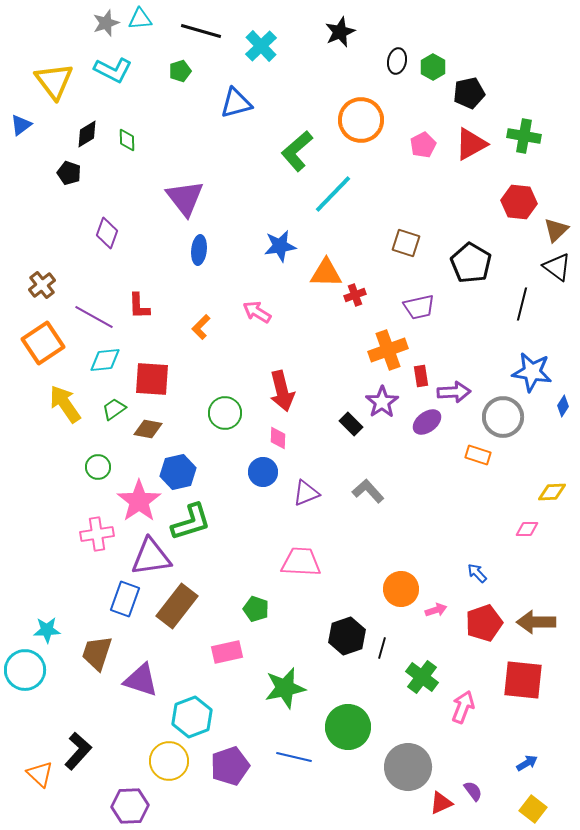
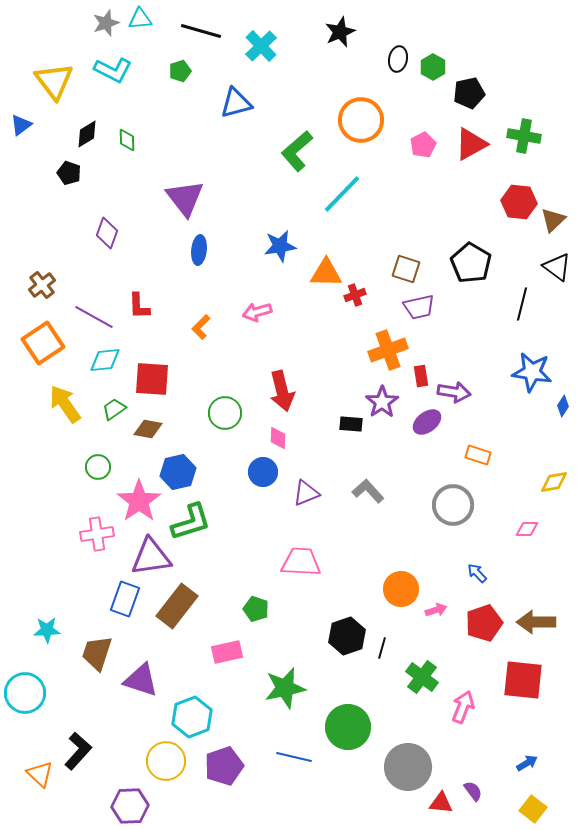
black ellipse at (397, 61): moved 1 px right, 2 px up
cyan line at (333, 194): moved 9 px right
brown triangle at (556, 230): moved 3 px left, 10 px up
brown square at (406, 243): moved 26 px down
pink arrow at (257, 312): rotated 48 degrees counterclockwise
purple arrow at (454, 392): rotated 12 degrees clockwise
gray circle at (503, 417): moved 50 px left, 88 px down
black rectangle at (351, 424): rotated 40 degrees counterclockwise
yellow diamond at (552, 492): moved 2 px right, 10 px up; rotated 8 degrees counterclockwise
cyan circle at (25, 670): moved 23 px down
yellow circle at (169, 761): moved 3 px left
purple pentagon at (230, 766): moved 6 px left
red triangle at (441, 803): rotated 30 degrees clockwise
